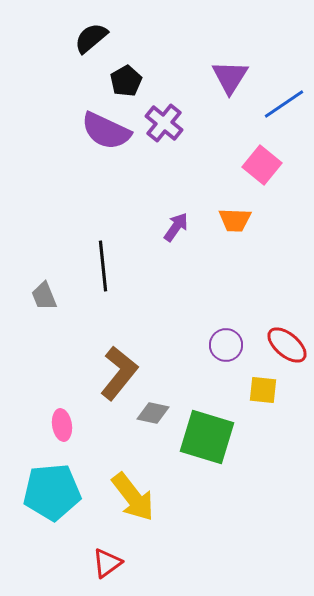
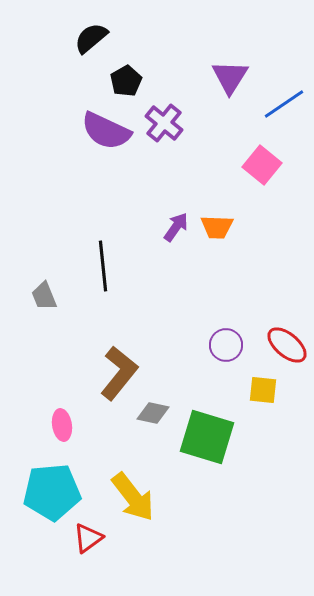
orange trapezoid: moved 18 px left, 7 px down
red triangle: moved 19 px left, 25 px up
